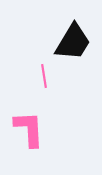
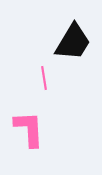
pink line: moved 2 px down
